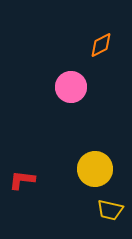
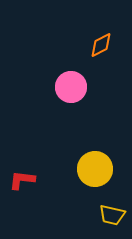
yellow trapezoid: moved 2 px right, 5 px down
